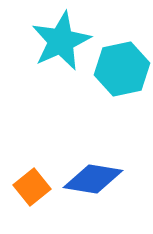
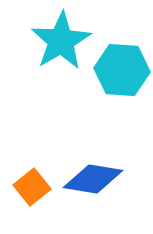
cyan star: rotated 6 degrees counterclockwise
cyan hexagon: moved 1 px down; rotated 16 degrees clockwise
